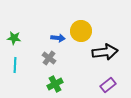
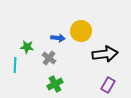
green star: moved 13 px right, 9 px down
black arrow: moved 2 px down
purple rectangle: rotated 21 degrees counterclockwise
